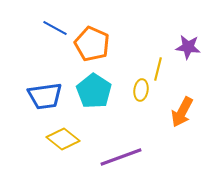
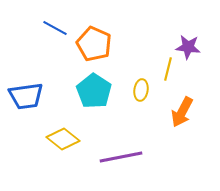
orange pentagon: moved 2 px right
yellow line: moved 10 px right
blue trapezoid: moved 19 px left
purple line: rotated 9 degrees clockwise
